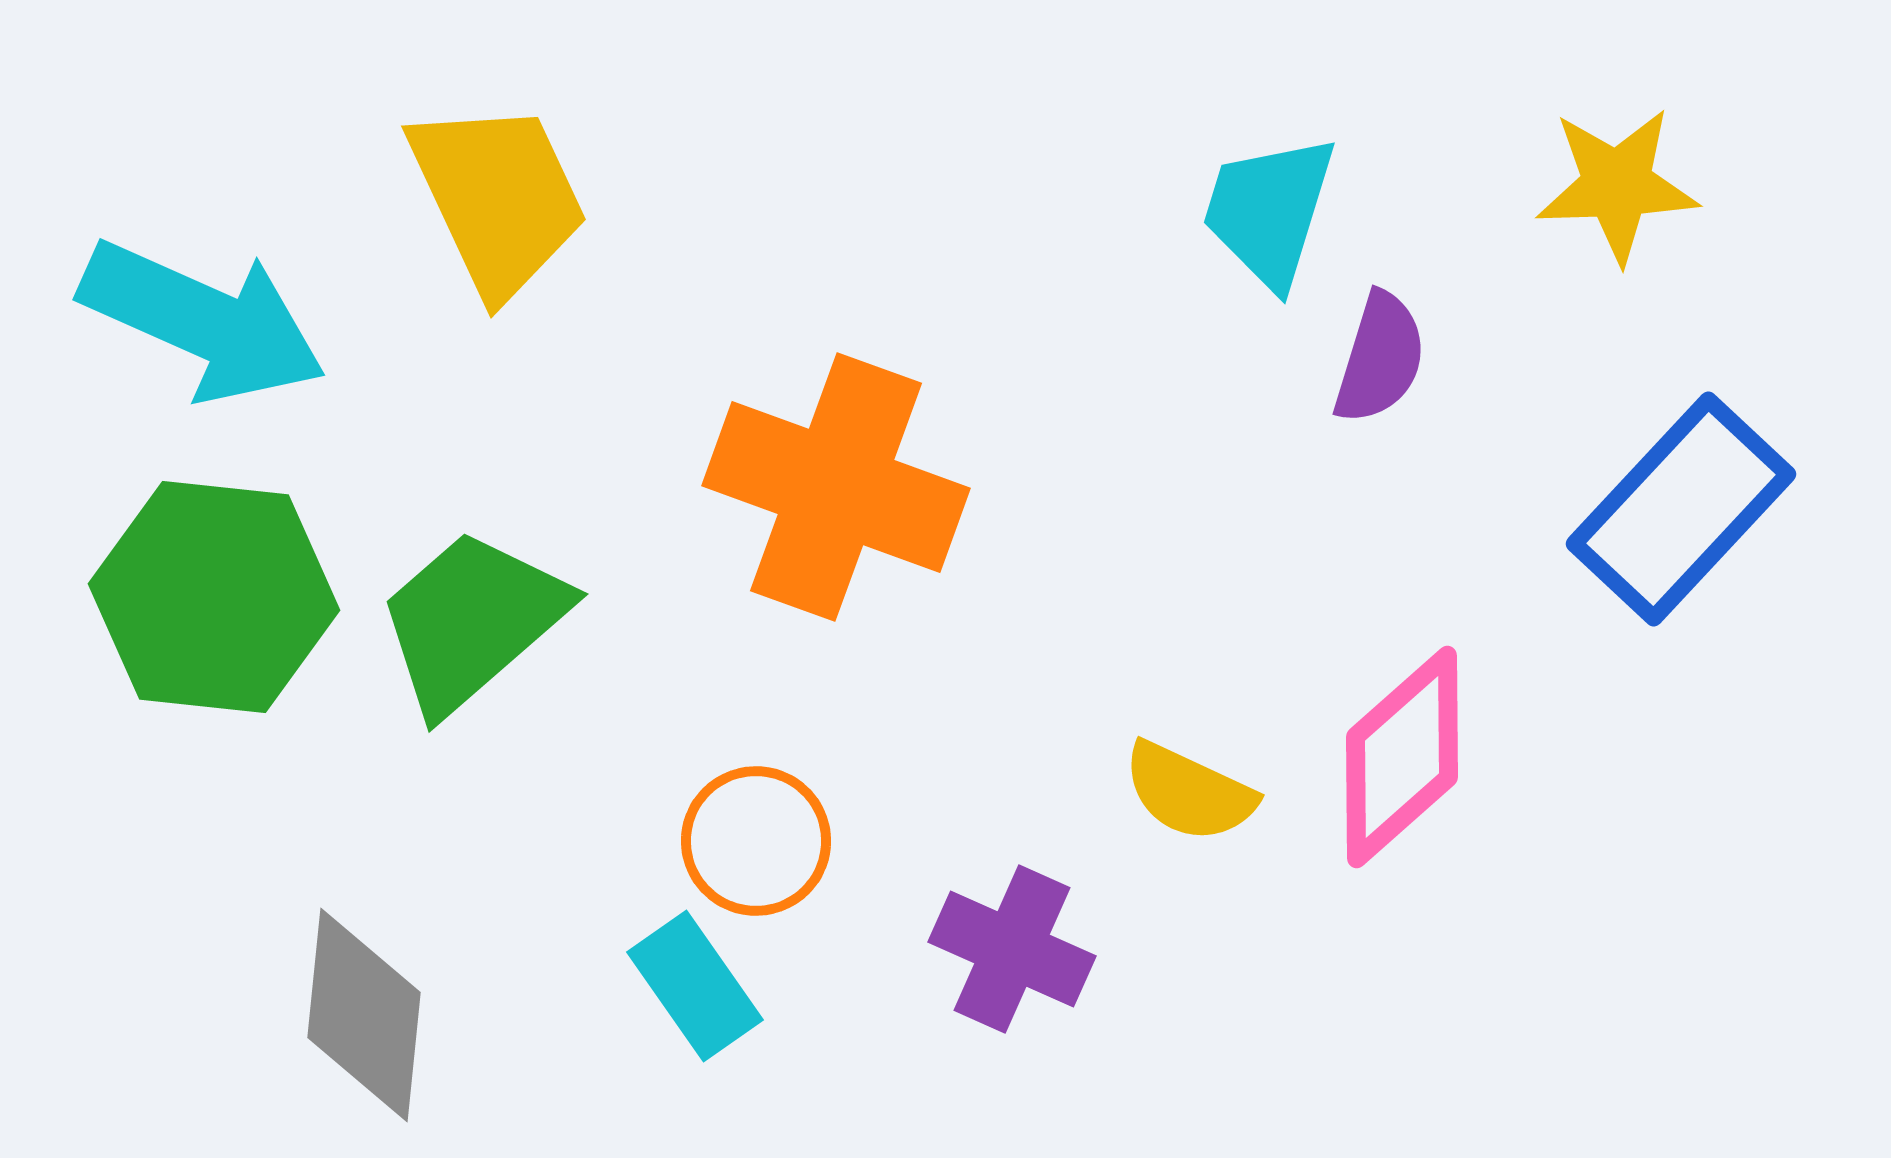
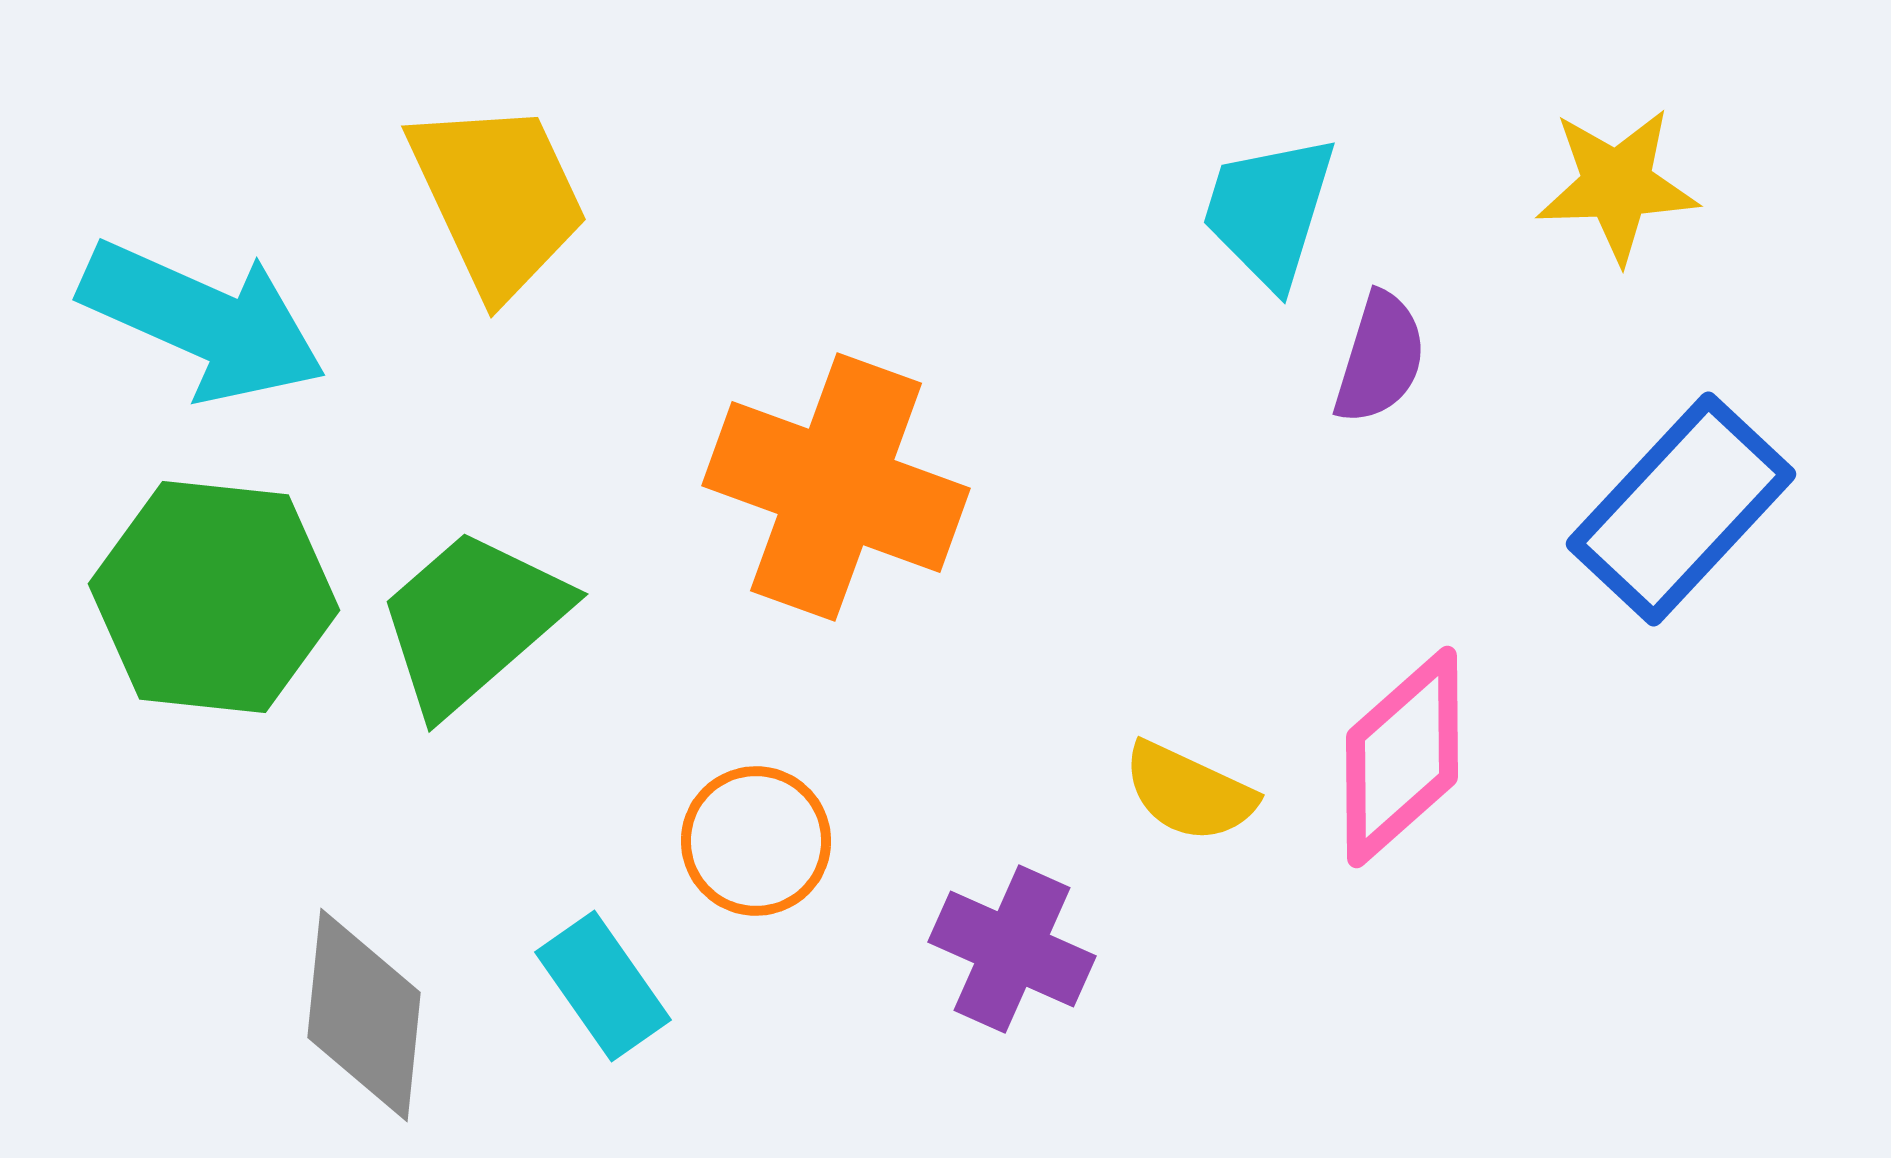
cyan rectangle: moved 92 px left
